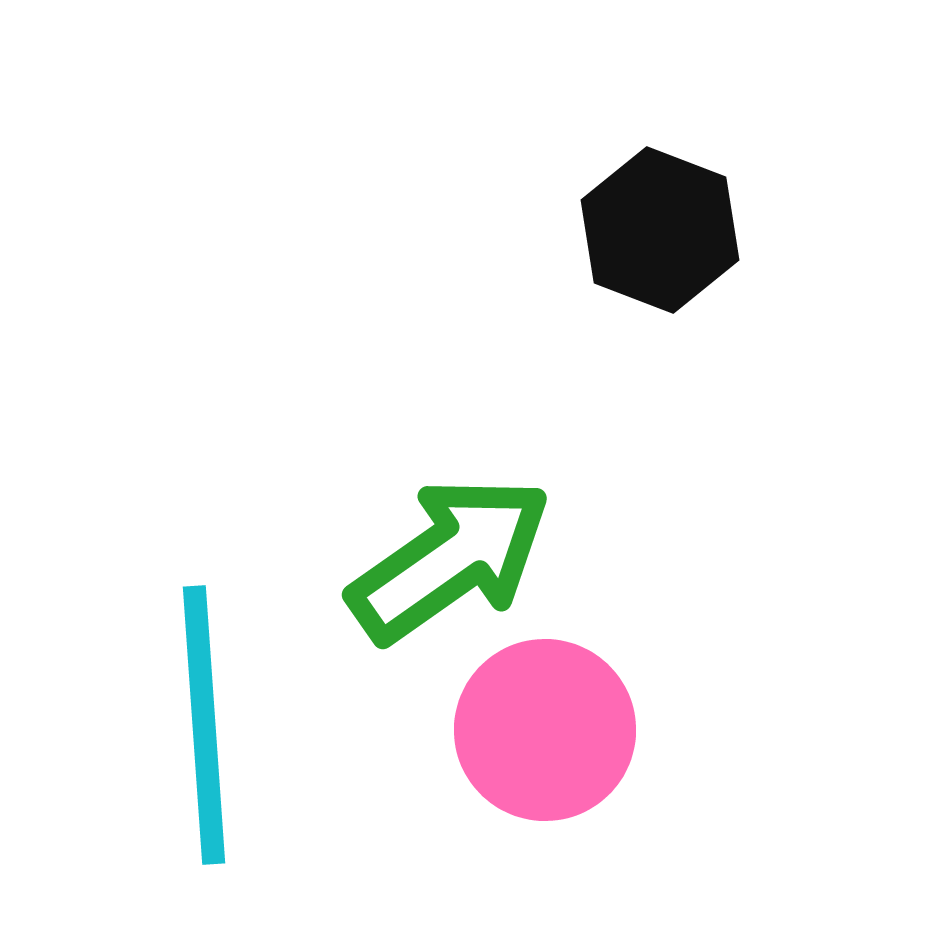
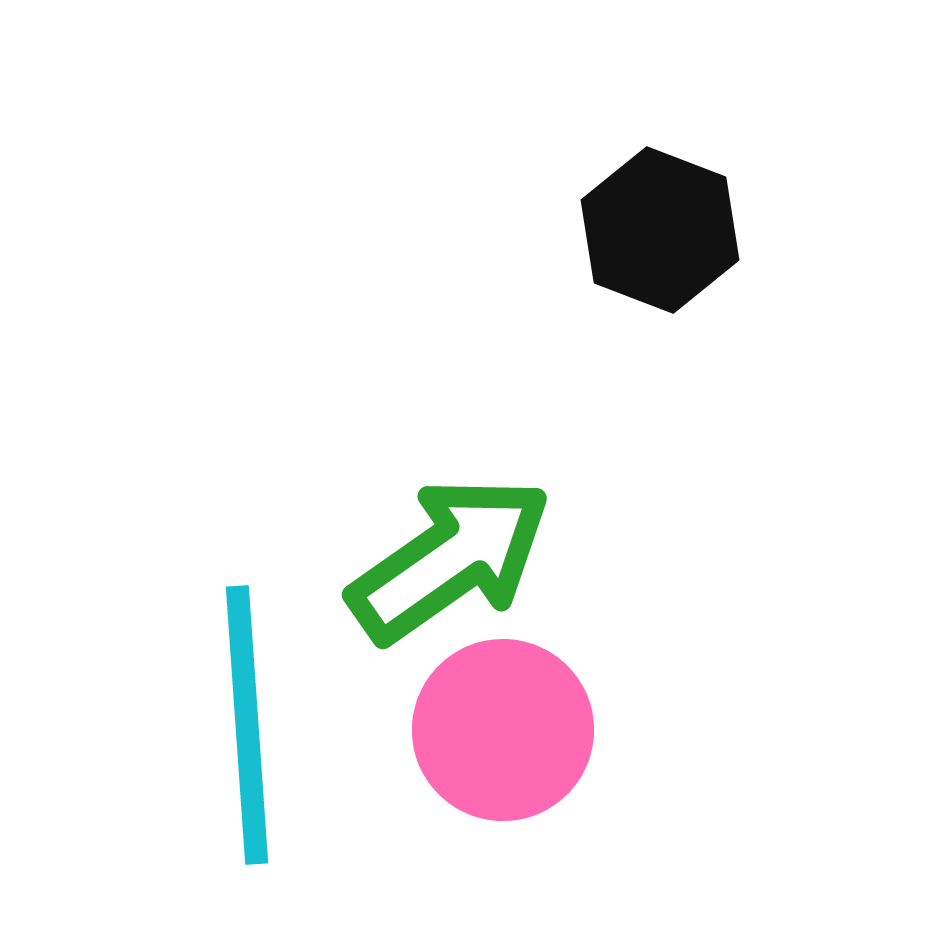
cyan line: moved 43 px right
pink circle: moved 42 px left
